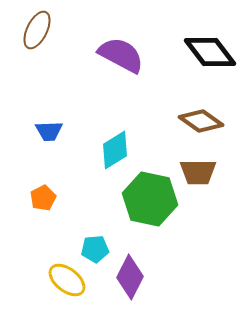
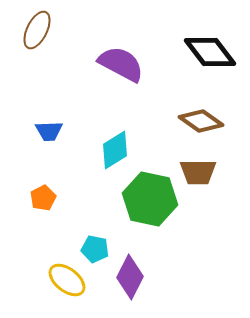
purple semicircle: moved 9 px down
cyan pentagon: rotated 16 degrees clockwise
